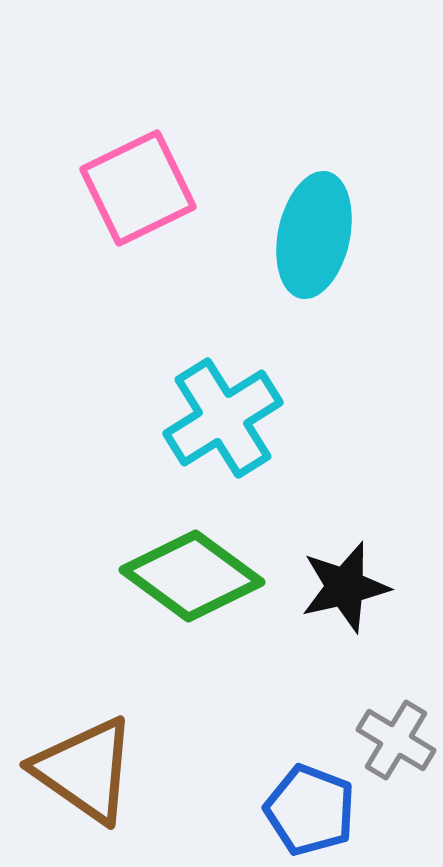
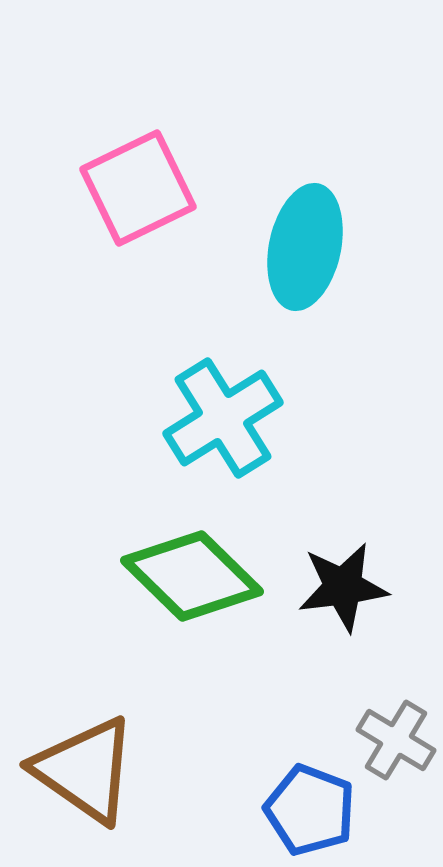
cyan ellipse: moved 9 px left, 12 px down
green diamond: rotated 8 degrees clockwise
black star: moved 2 px left; rotated 6 degrees clockwise
